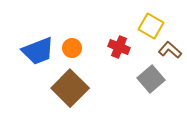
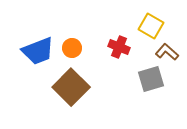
brown L-shape: moved 3 px left, 2 px down
gray square: rotated 24 degrees clockwise
brown square: moved 1 px right, 1 px up
